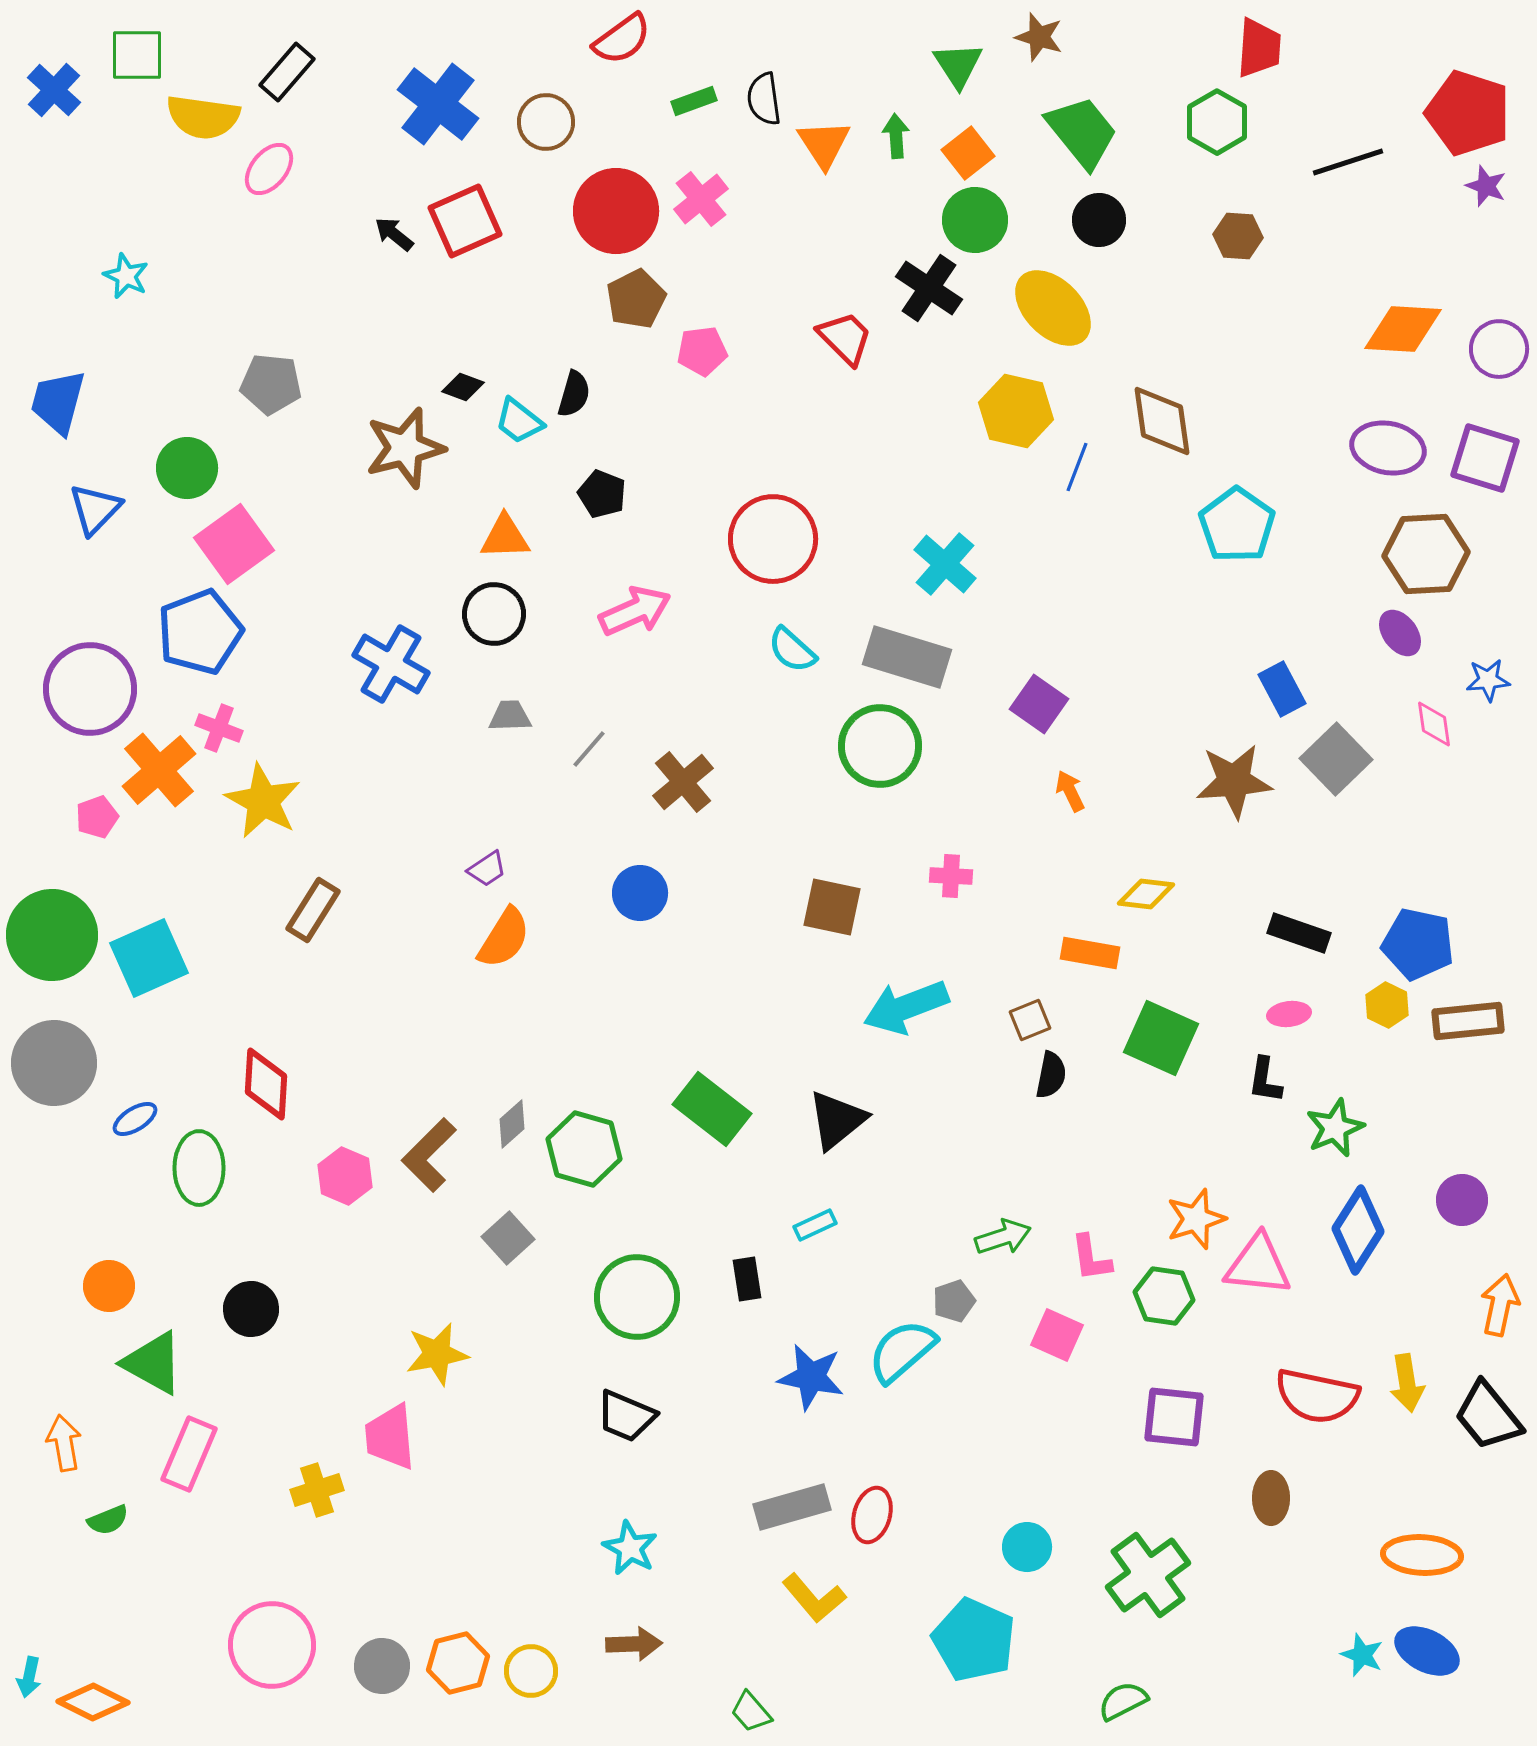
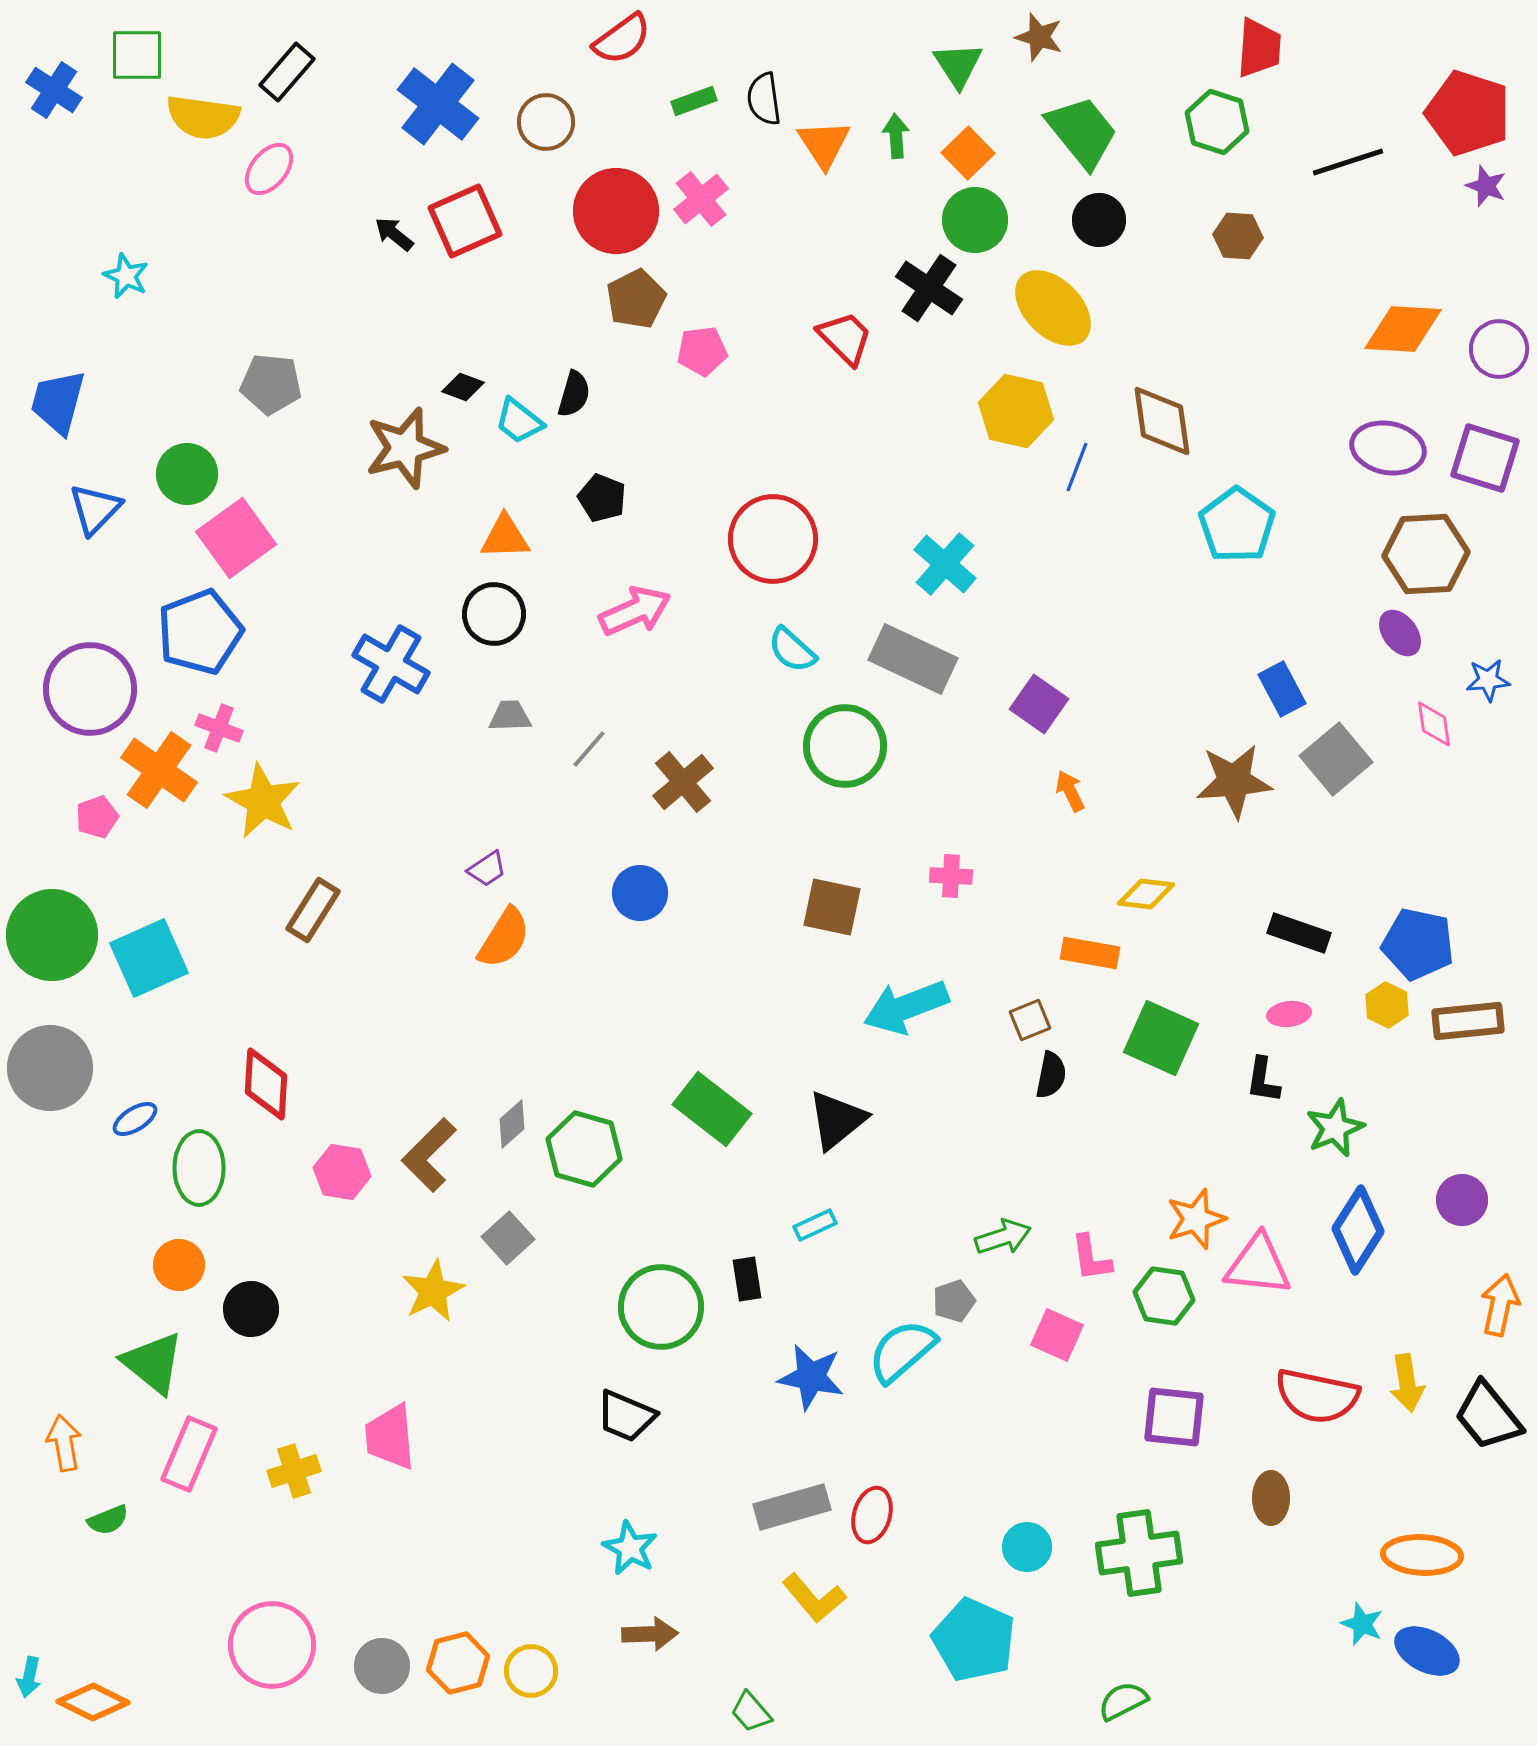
blue cross at (54, 90): rotated 10 degrees counterclockwise
green hexagon at (1217, 122): rotated 12 degrees counterclockwise
orange square at (968, 153): rotated 6 degrees counterclockwise
green circle at (187, 468): moved 6 px down
black pentagon at (602, 494): moved 4 px down
pink square at (234, 544): moved 2 px right, 6 px up
gray rectangle at (907, 657): moved 6 px right, 2 px down; rotated 8 degrees clockwise
green circle at (880, 746): moved 35 px left
gray square at (1336, 759): rotated 4 degrees clockwise
orange cross at (159, 770): rotated 14 degrees counterclockwise
gray circle at (54, 1063): moved 4 px left, 5 px down
black L-shape at (1265, 1080): moved 2 px left
pink hexagon at (345, 1176): moved 3 px left, 4 px up; rotated 14 degrees counterclockwise
orange circle at (109, 1286): moved 70 px right, 21 px up
green circle at (637, 1297): moved 24 px right, 10 px down
yellow star at (437, 1354): moved 4 px left, 63 px up; rotated 16 degrees counterclockwise
green triangle at (153, 1363): rotated 10 degrees clockwise
yellow cross at (317, 1490): moved 23 px left, 19 px up
green cross at (1148, 1575): moved 9 px left, 22 px up; rotated 28 degrees clockwise
brown arrow at (634, 1644): moved 16 px right, 10 px up
cyan star at (1362, 1655): moved 31 px up
